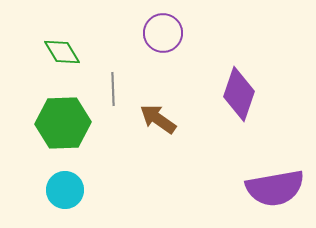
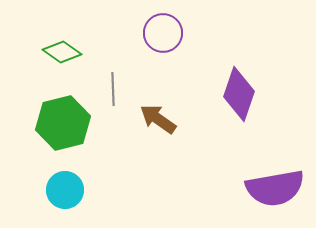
green diamond: rotated 24 degrees counterclockwise
green hexagon: rotated 12 degrees counterclockwise
